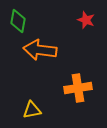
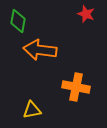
red star: moved 6 px up
orange cross: moved 2 px left, 1 px up; rotated 20 degrees clockwise
